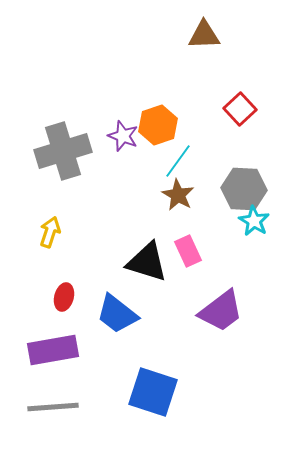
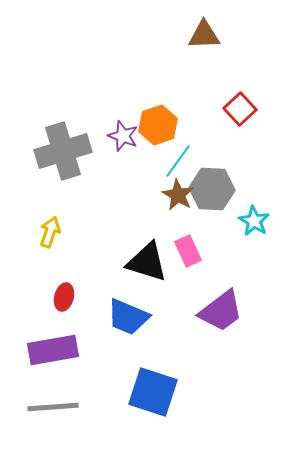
gray hexagon: moved 32 px left
blue trapezoid: moved 11 px right, 3 px down; rotated 15 degrees counterclockwise
